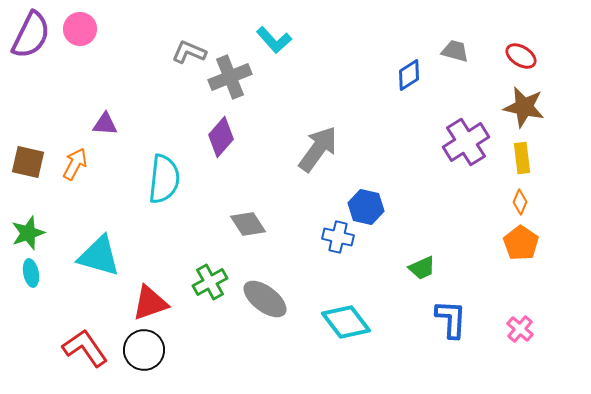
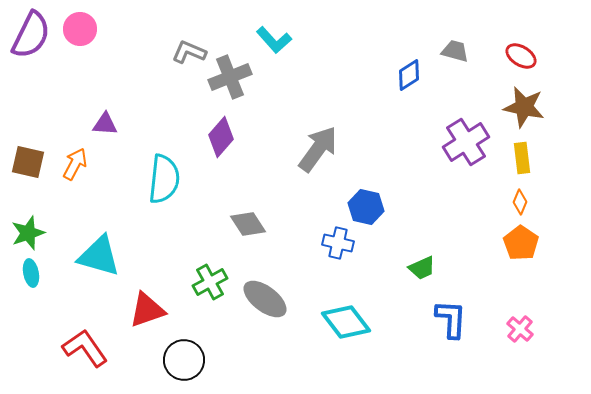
blue cross: moved 6 px down
red triangle: moved 3 px left, 7 px down
black circle: moved 40 px right, 10 px down
